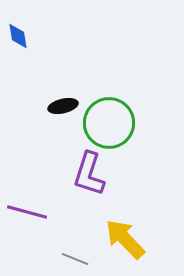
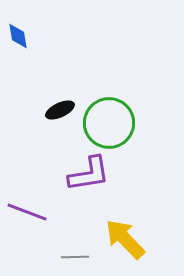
black ellipse: moved 3 px left, 4 px down; rotated 12 degrees counterclockwise
purple L-shape: rotated 117 degrees counterclockwise
purple line: rotated 6 degrees clockwise
gray line: moved 2 px up; rotated 24 degrees counterclockwise
